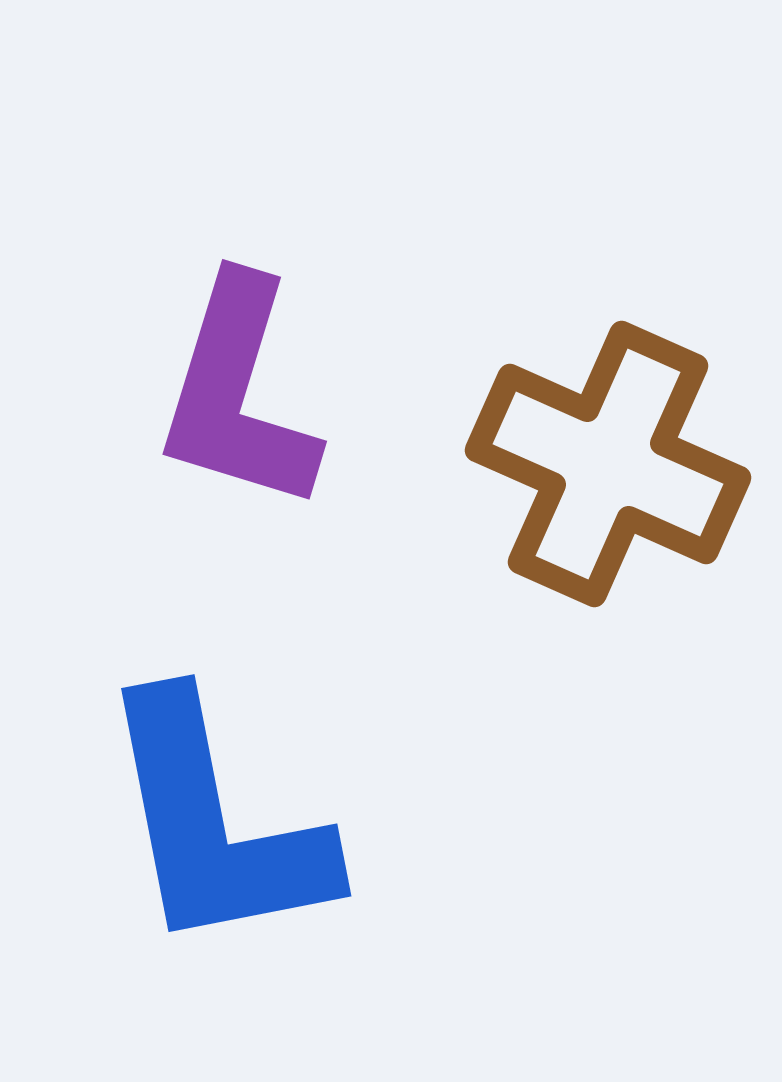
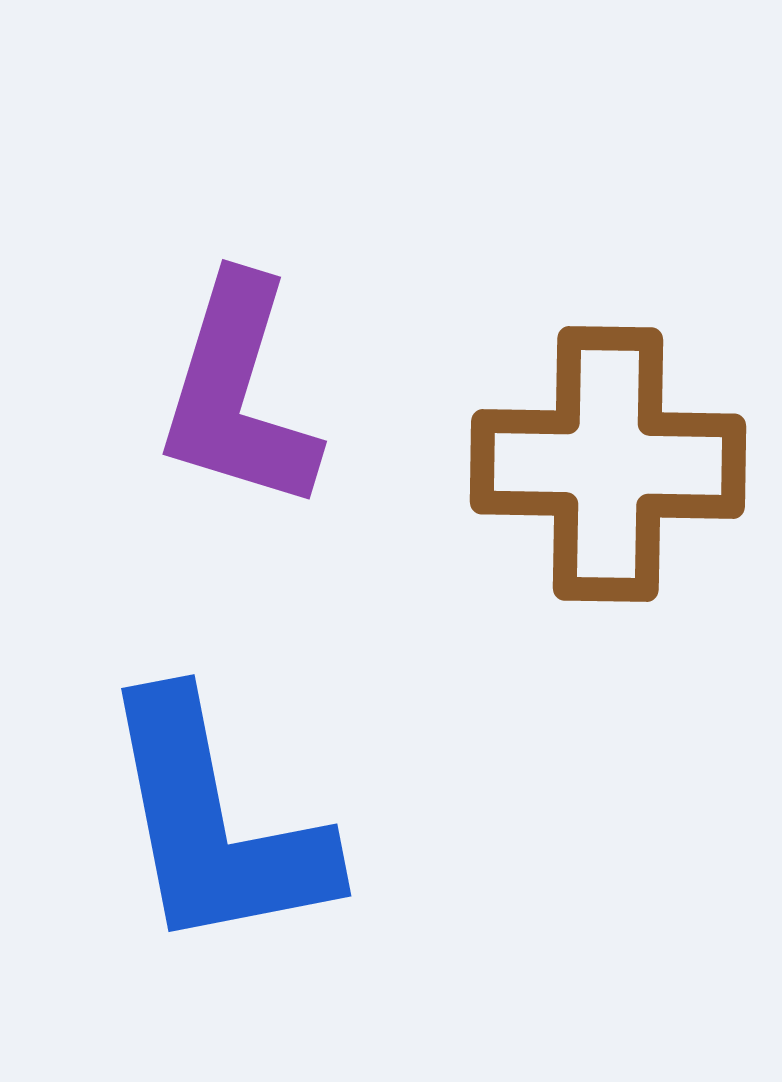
brown cross: rotated 23 degrees counterclockwise
